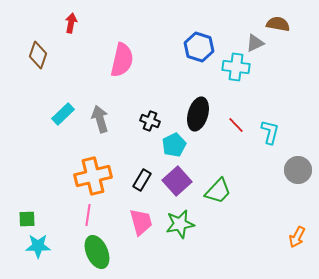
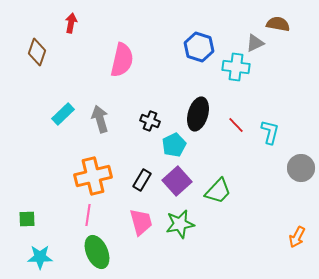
brown diamond: moved 1 px left, 3 px up
gray circle: moved 3 px right, 2 px up
cyan star: moved 2 px right, 11 px down
